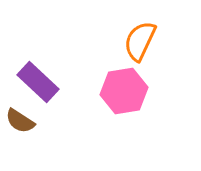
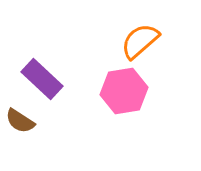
orange semicircle: rotated 24 degrees clockwise
purple rectangle: moved 4 px right, 3 px up
